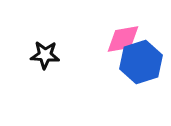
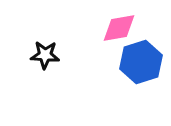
pink diamond: moved 4 px left, 11 px up
